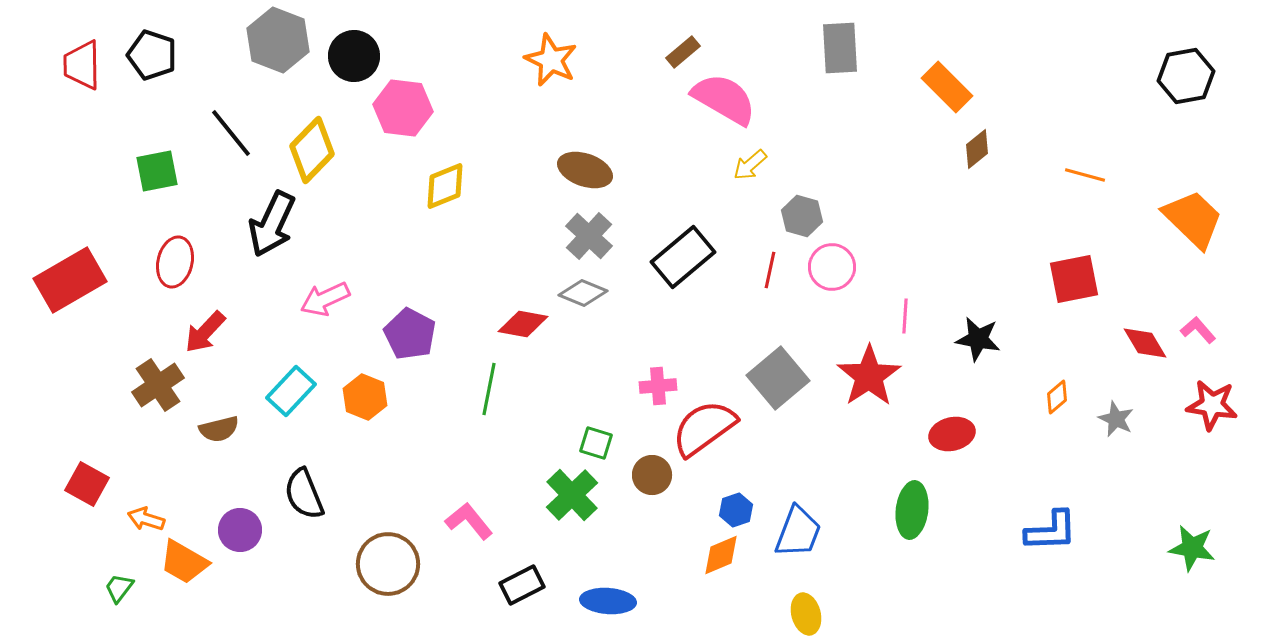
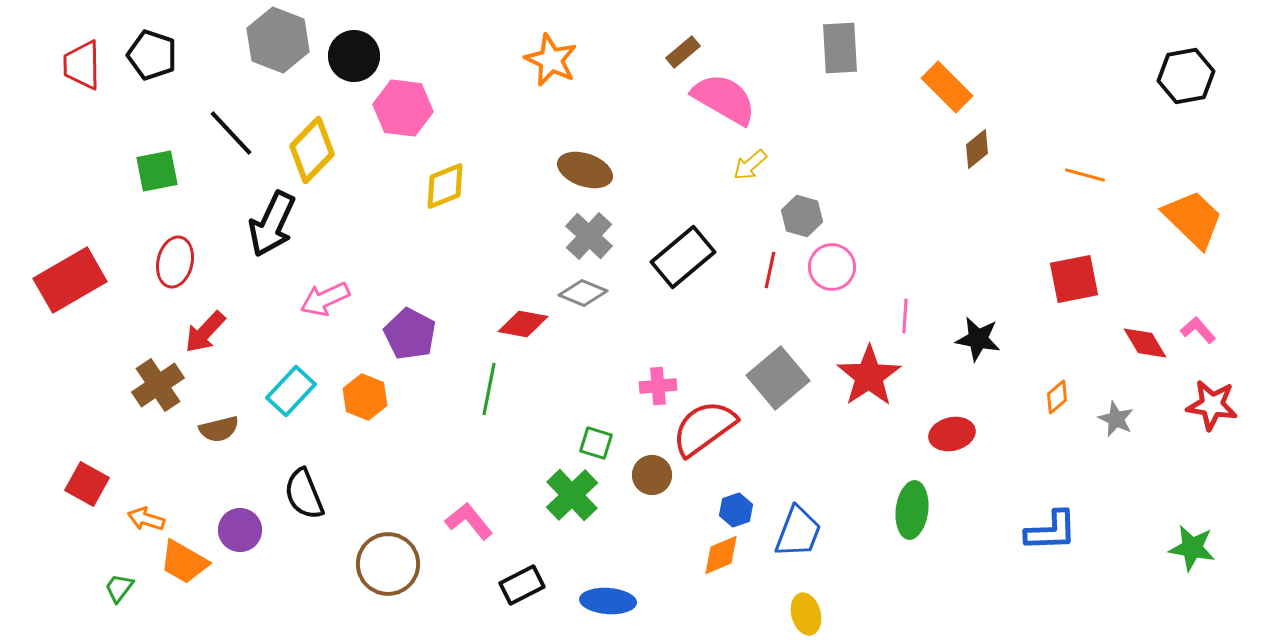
black line at (231, 133): rotated 4 degrees counterclockwise
